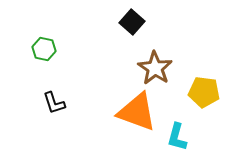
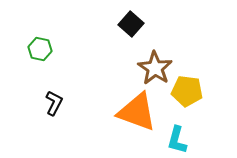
black square: moved 1 px left, 2 px down
green hexagon: moved 4 px left
yellow pentagon: moved 17 px left, 1 px up
black L-shape: rotated 135 degrees counterclockwise
cyan L-shape: moved 3 px down
